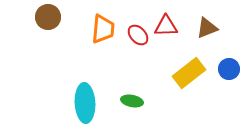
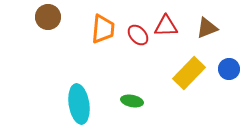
yellow rectangle: rotated 8 degrees counterclockwise
cyan ellipse: moved 6 px left, 1 px down; rotated 6 degrees counterclockwise
